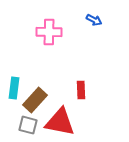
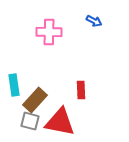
blue arrow: moved 1 px down
cyan rectangle: moved 3 px up; rotated 15 degrees counterclockwise
gray square: moved 2 px right, 4 px up
